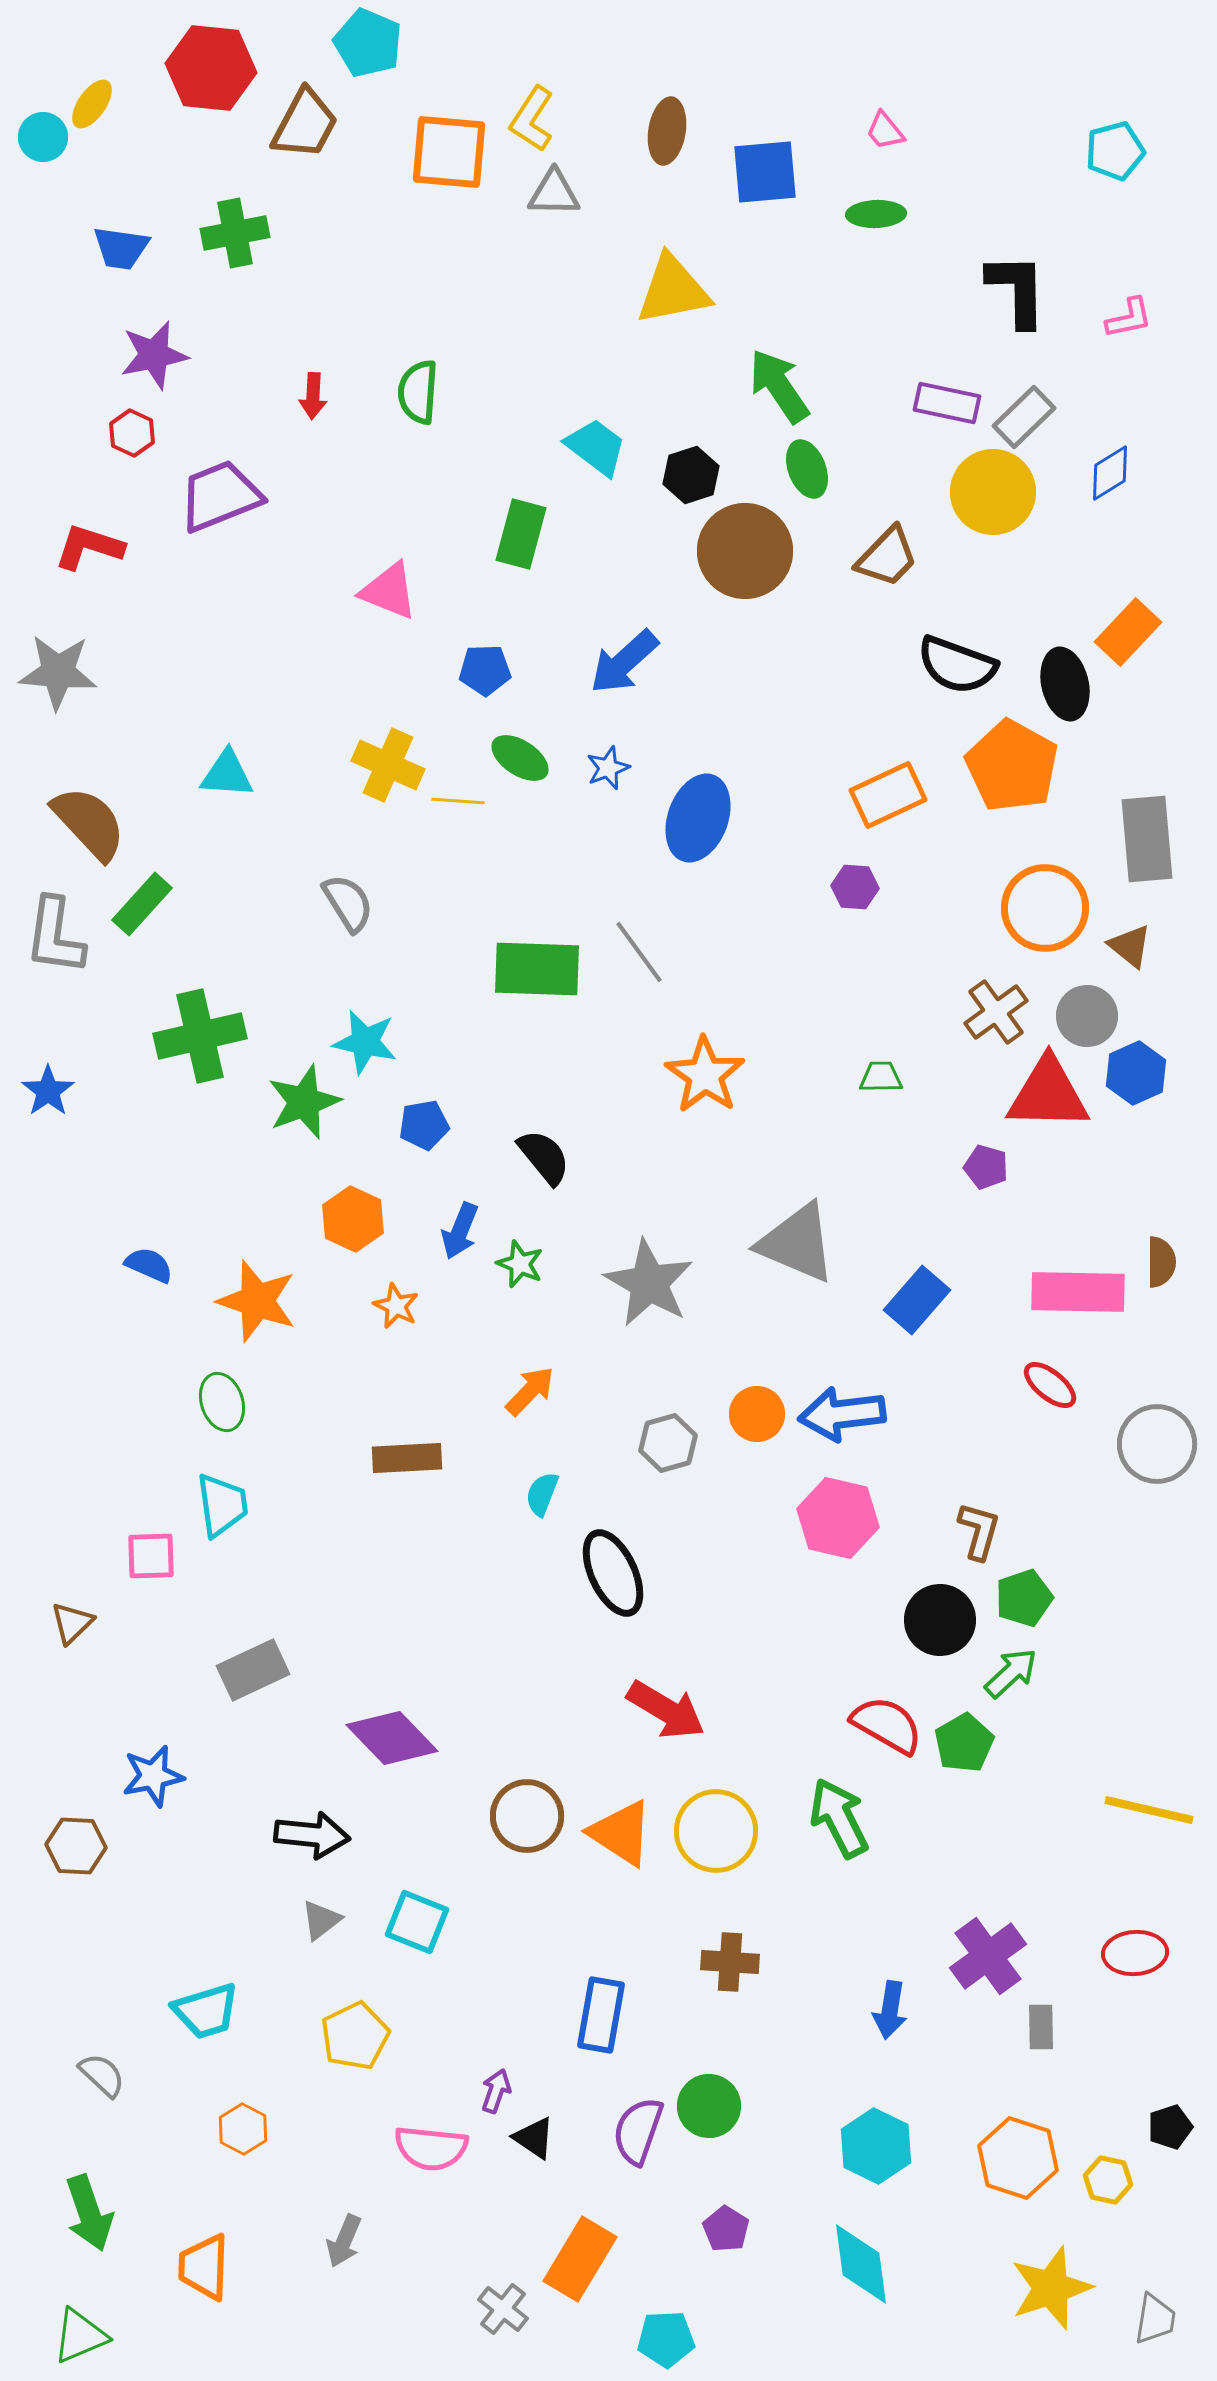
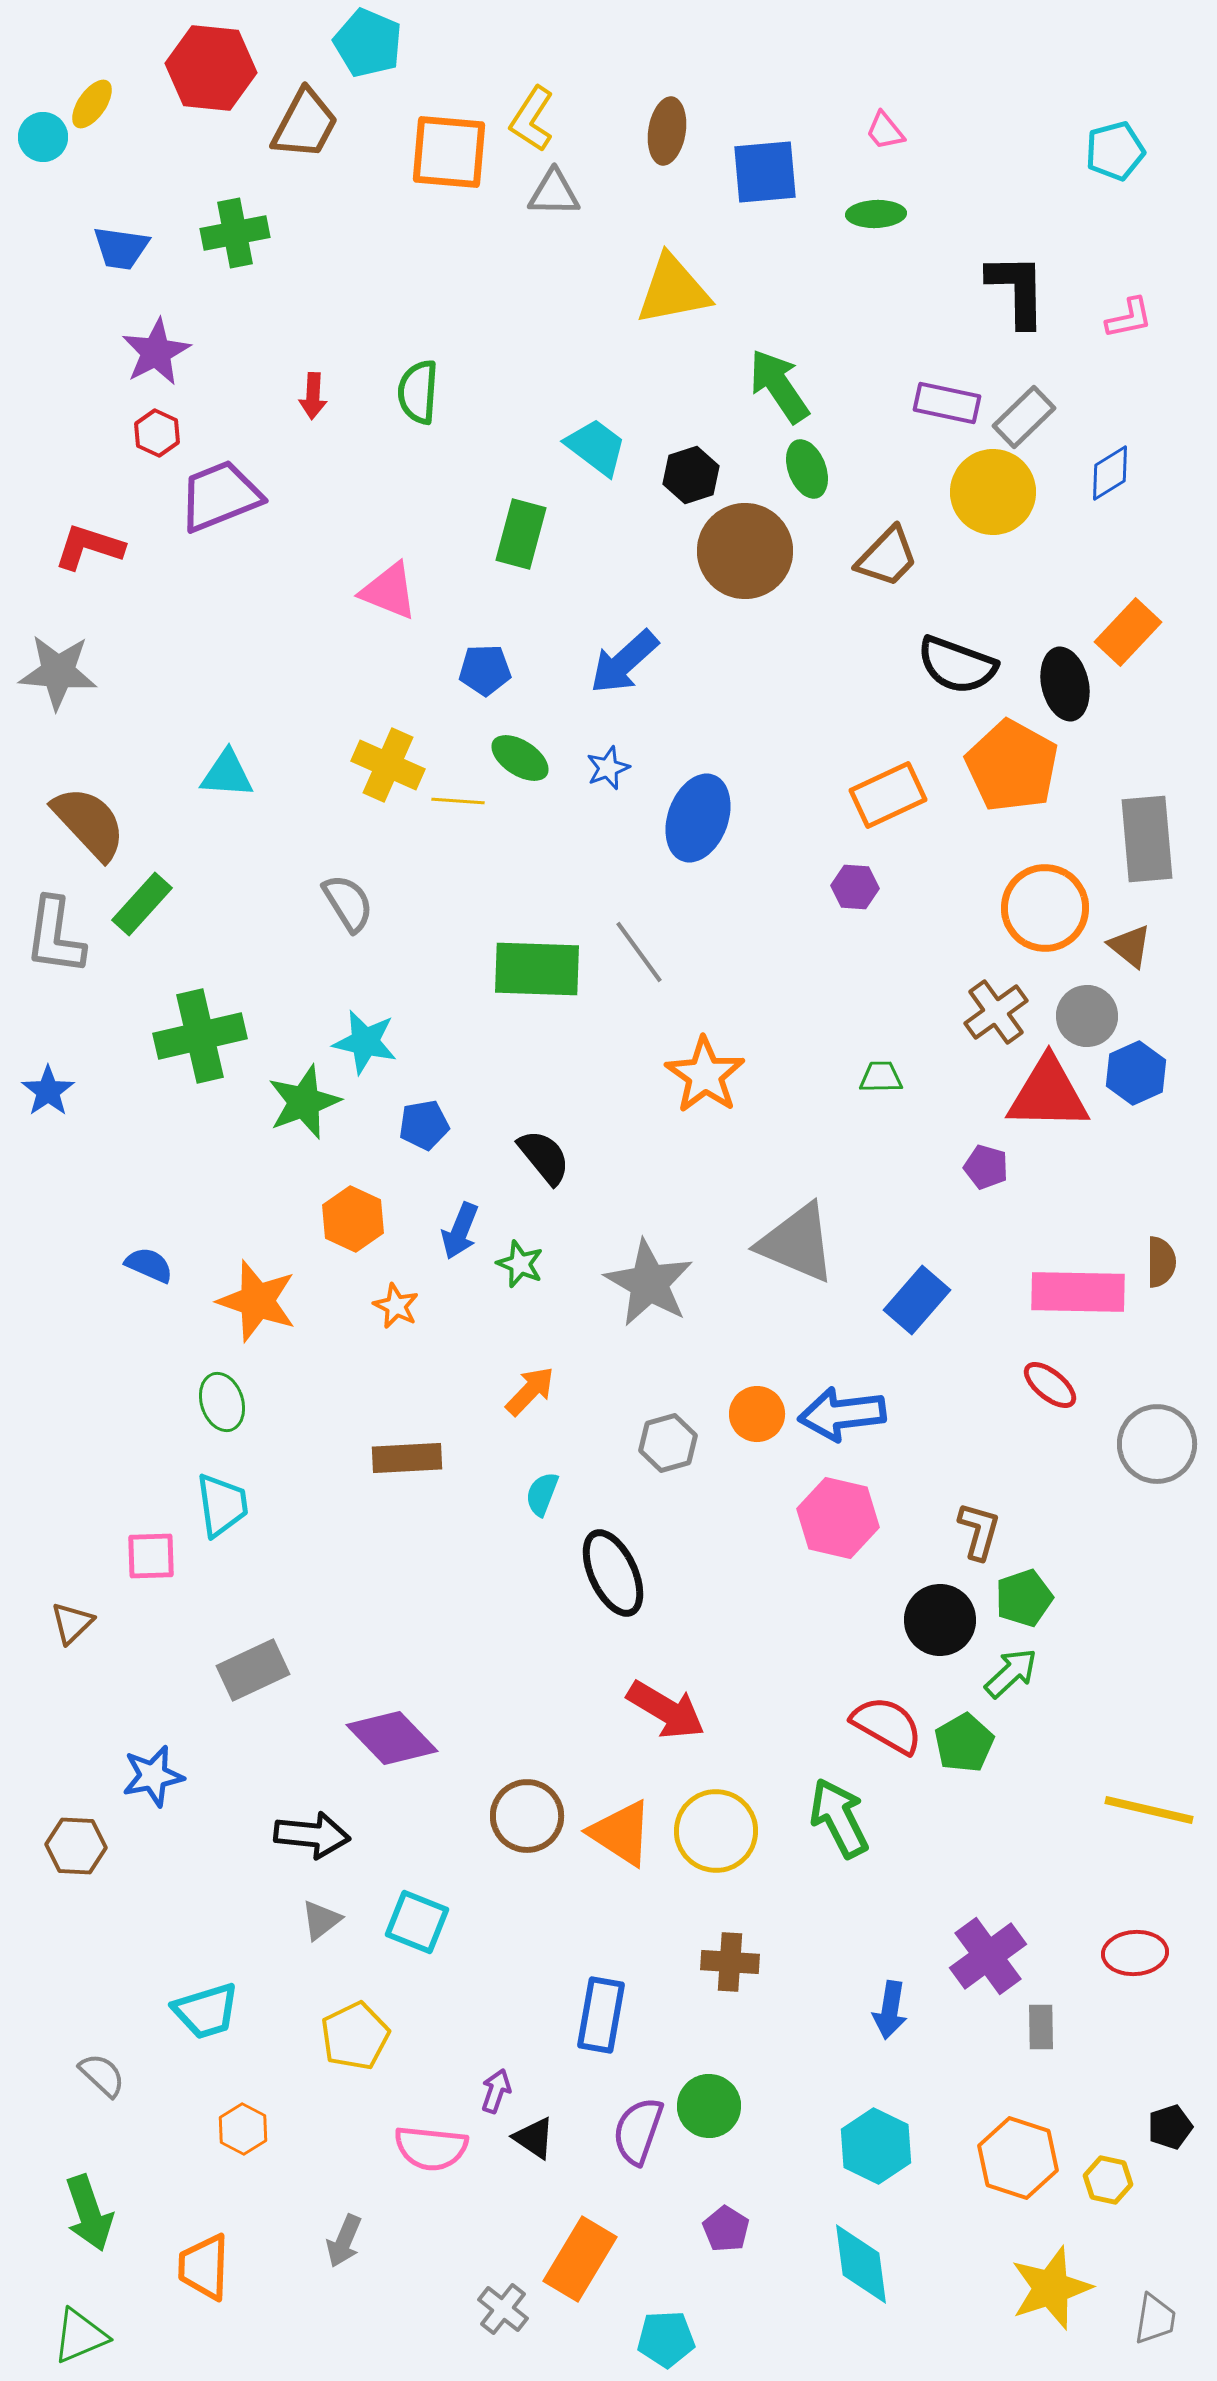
purple star at (154, 355): moved 2 px right, 3 px up; rotated 16 degrees counterclockwise
red hexagon at (132, 433): moved 25 px right
